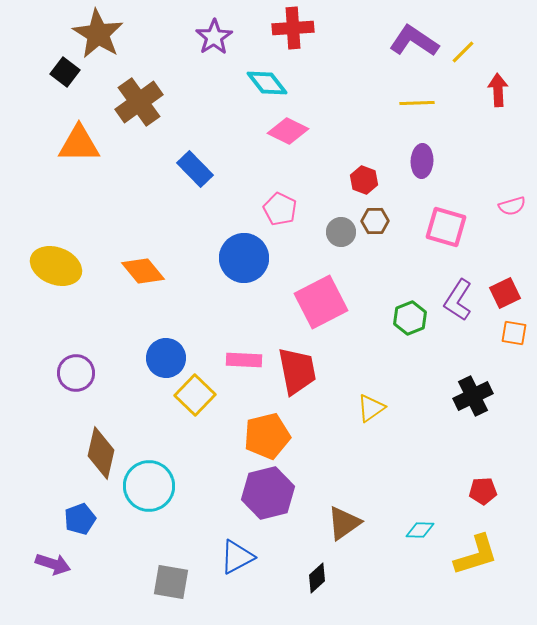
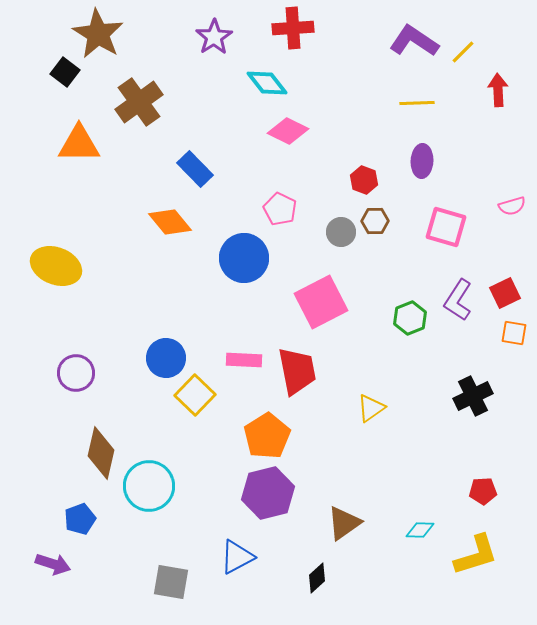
orange diamond at (143, 271): moved 27 px right, 49 px up
orange pentagon at (267, 436): rotated 18 degrees counterclockwise
